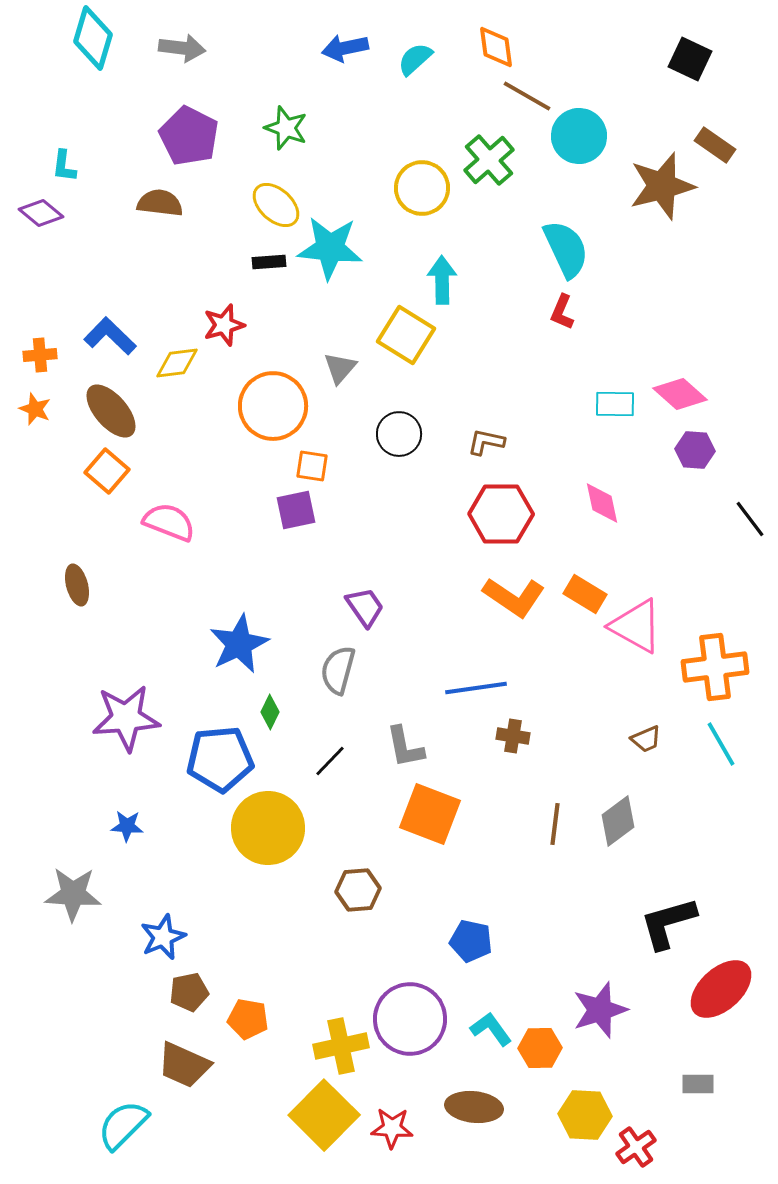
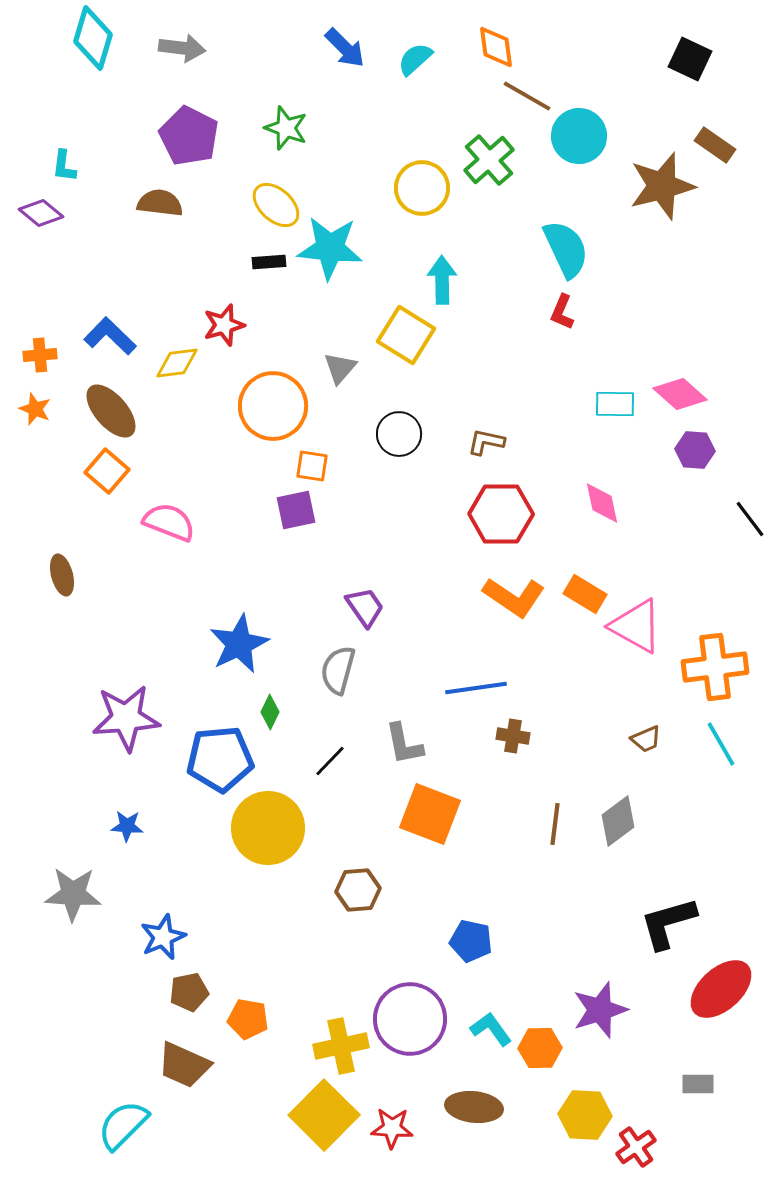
blue arrow at (345, 48): rotated 123 degrees counterclockwise
brown ellipse at (77, 585): moved 15 px left, 10 px up
gray L-shape at (405, 747): moved 1 px left, 3 px up
